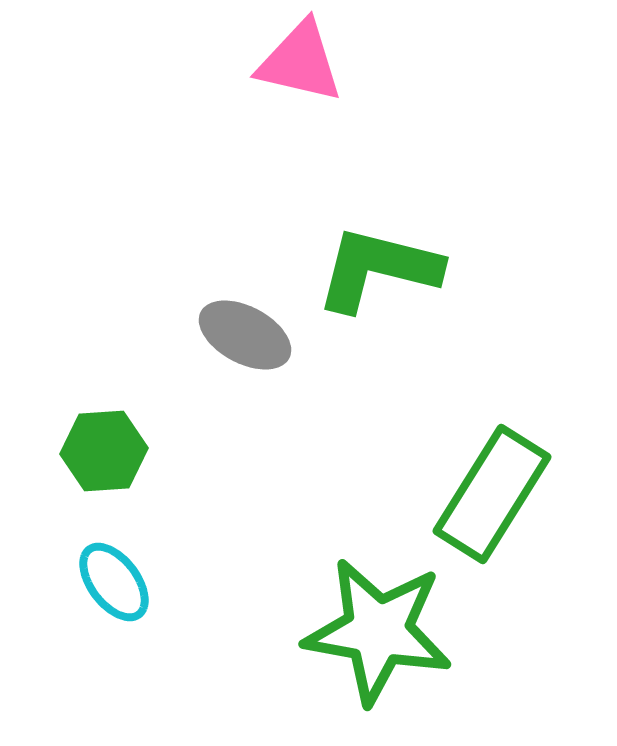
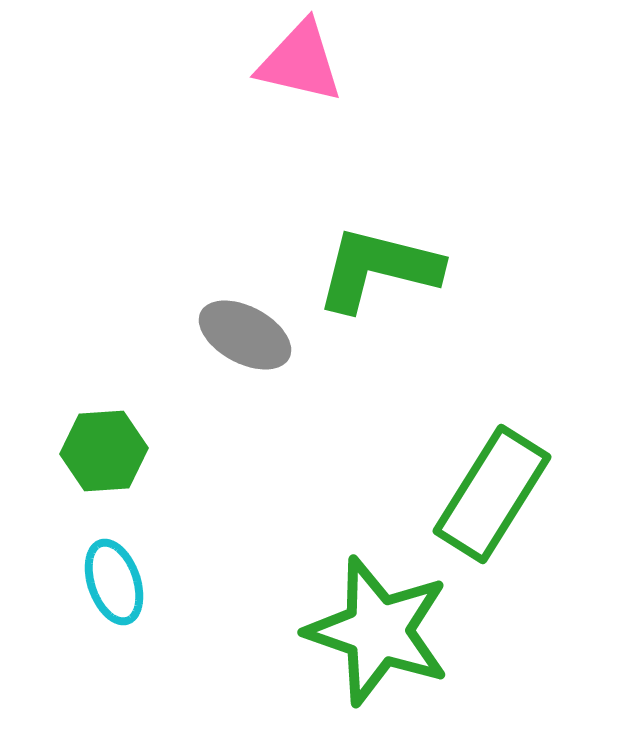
cyan ellipse: rotated 18 degrees clockwise
green star: rotated 9 degrees clockwise
